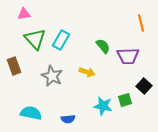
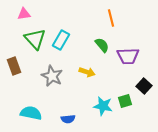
orange line: moved 30 px left, 5 px up
green semicircle: moved 1 px left, 1 px up
green square: moved 1 px down
